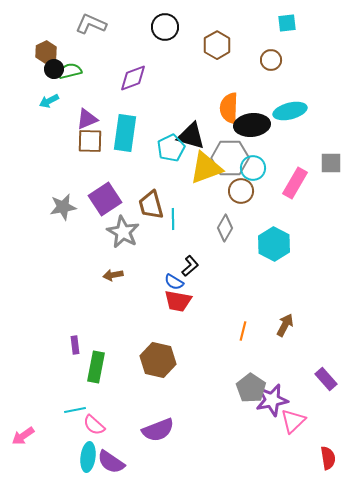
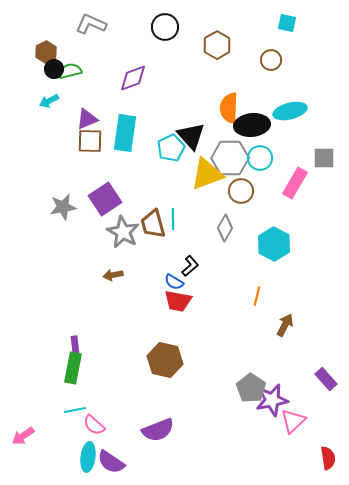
cyan square at (287, 23): rotated 18 degrees clockwise
black triangle at (191, 136): rotated 32 degrees clockwise
gray square at (331, 163): moved 7 px left, 5 px up
yellow triangle at (206, 168): moved 1 px right, 6 px down
cyan circle at (253, 168): moved 7 px right, 10 px up
brown trapezoid at (151, 205): moved 2 px right, 19 px down
orange line at (243, 331): moved 14 px right, 35 px up
brown hexagon at (158, 360): moved 7 px right
green rectangle at (96, 367): moved 23 px left, 1 px down
